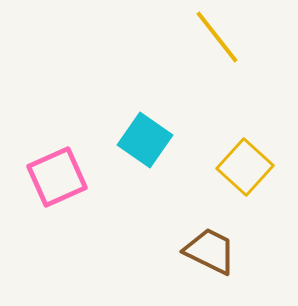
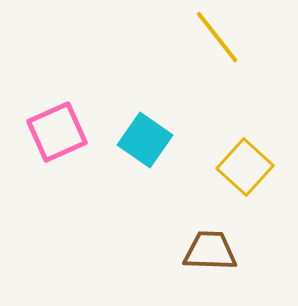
pink square: moved 45 px up
brown trapezoid: rotated 24 degrees counterclockwise
